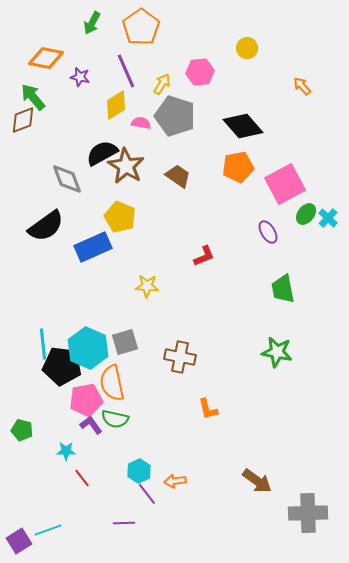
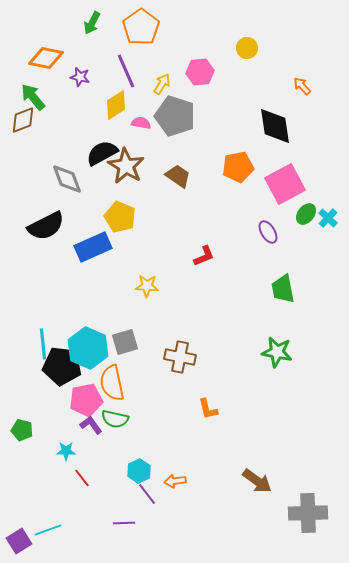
black diamond at (243, 126): moved 32 px right; rotated 33 degrees clockwise
black semicircle at (46, 226): rotated 9 degrees clockwise
